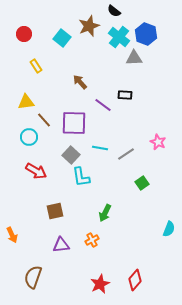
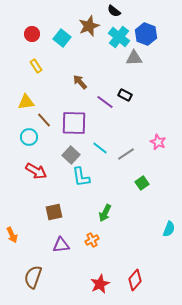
red circle: moved 8 px right
black rectangle: rotated 24 degrees clockwise
purple line: moved 2 px right, 3 px up
cyan line: rotated 28 degrees clockwise
brown square: moved 1 px left, 1 px down
